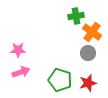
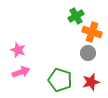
green cross: rotated 21 degrees counterclockwise
orange cross: rotated 18 degrees counterclockwise
pink star: rotated 21 degrees clockwise
red star: moved 3 px right, 1 px up
